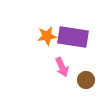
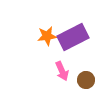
purple rectangle: rotated 36 degrees counterclockwise
pink arrow: moved 4 px down
